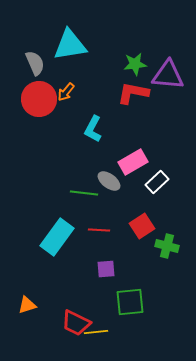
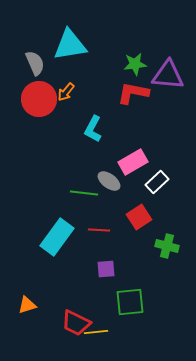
red square: moved 3 px left, 9 px up
